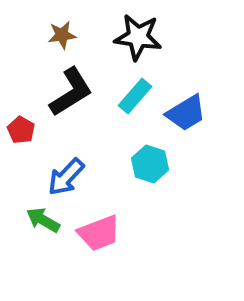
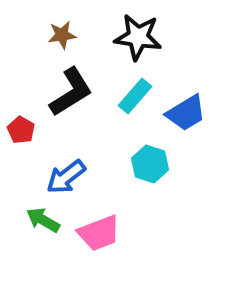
blue arrow: rotated 9 degrees clockwise
